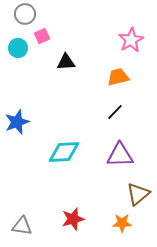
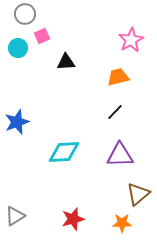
gray triangle: moved 7 px left, 10 px up; rotated 40 degrees counterclockwise
